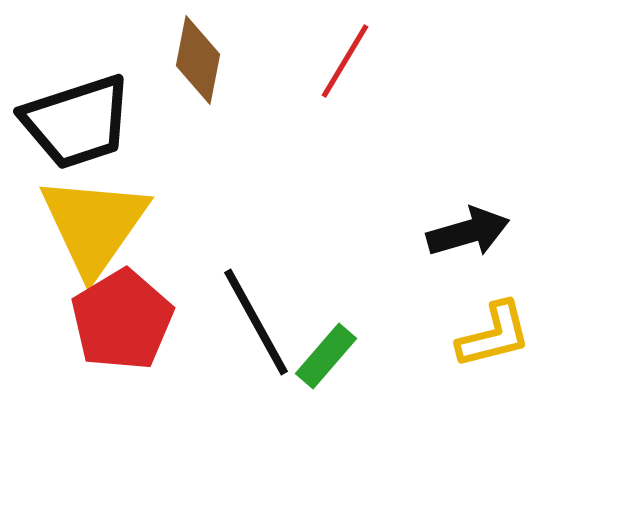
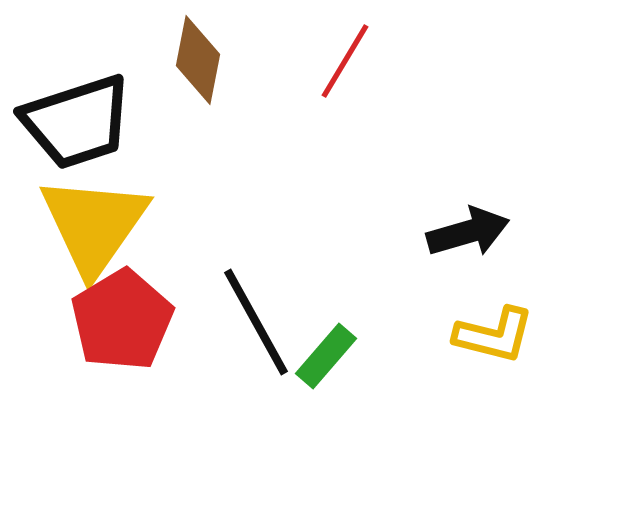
yellow L-shape: rotated 28 degrees clockwise
